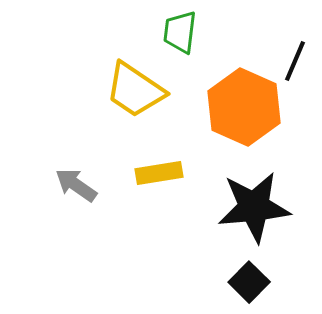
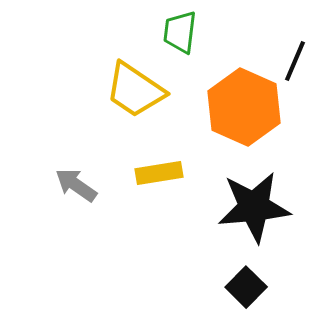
black square: moved 3 px left, 5 px down
